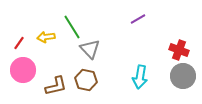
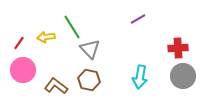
red cross: moved 1 px left, 2 px up; rotated 24 degrees counterclockwise
brown hexagon: moved 3 px right
brown L-shape: rotated 130 degrees counterclockwise
